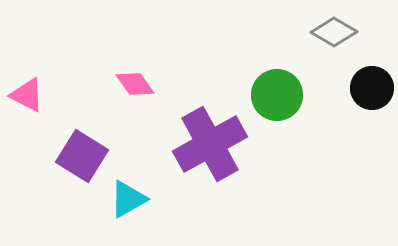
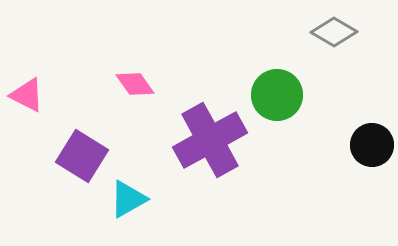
black circle: moved 57 px down
purple cross: moved 4 px up
